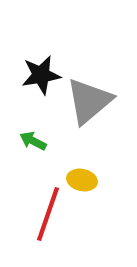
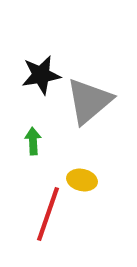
green arrow: rotated 60 degrees clockwise
